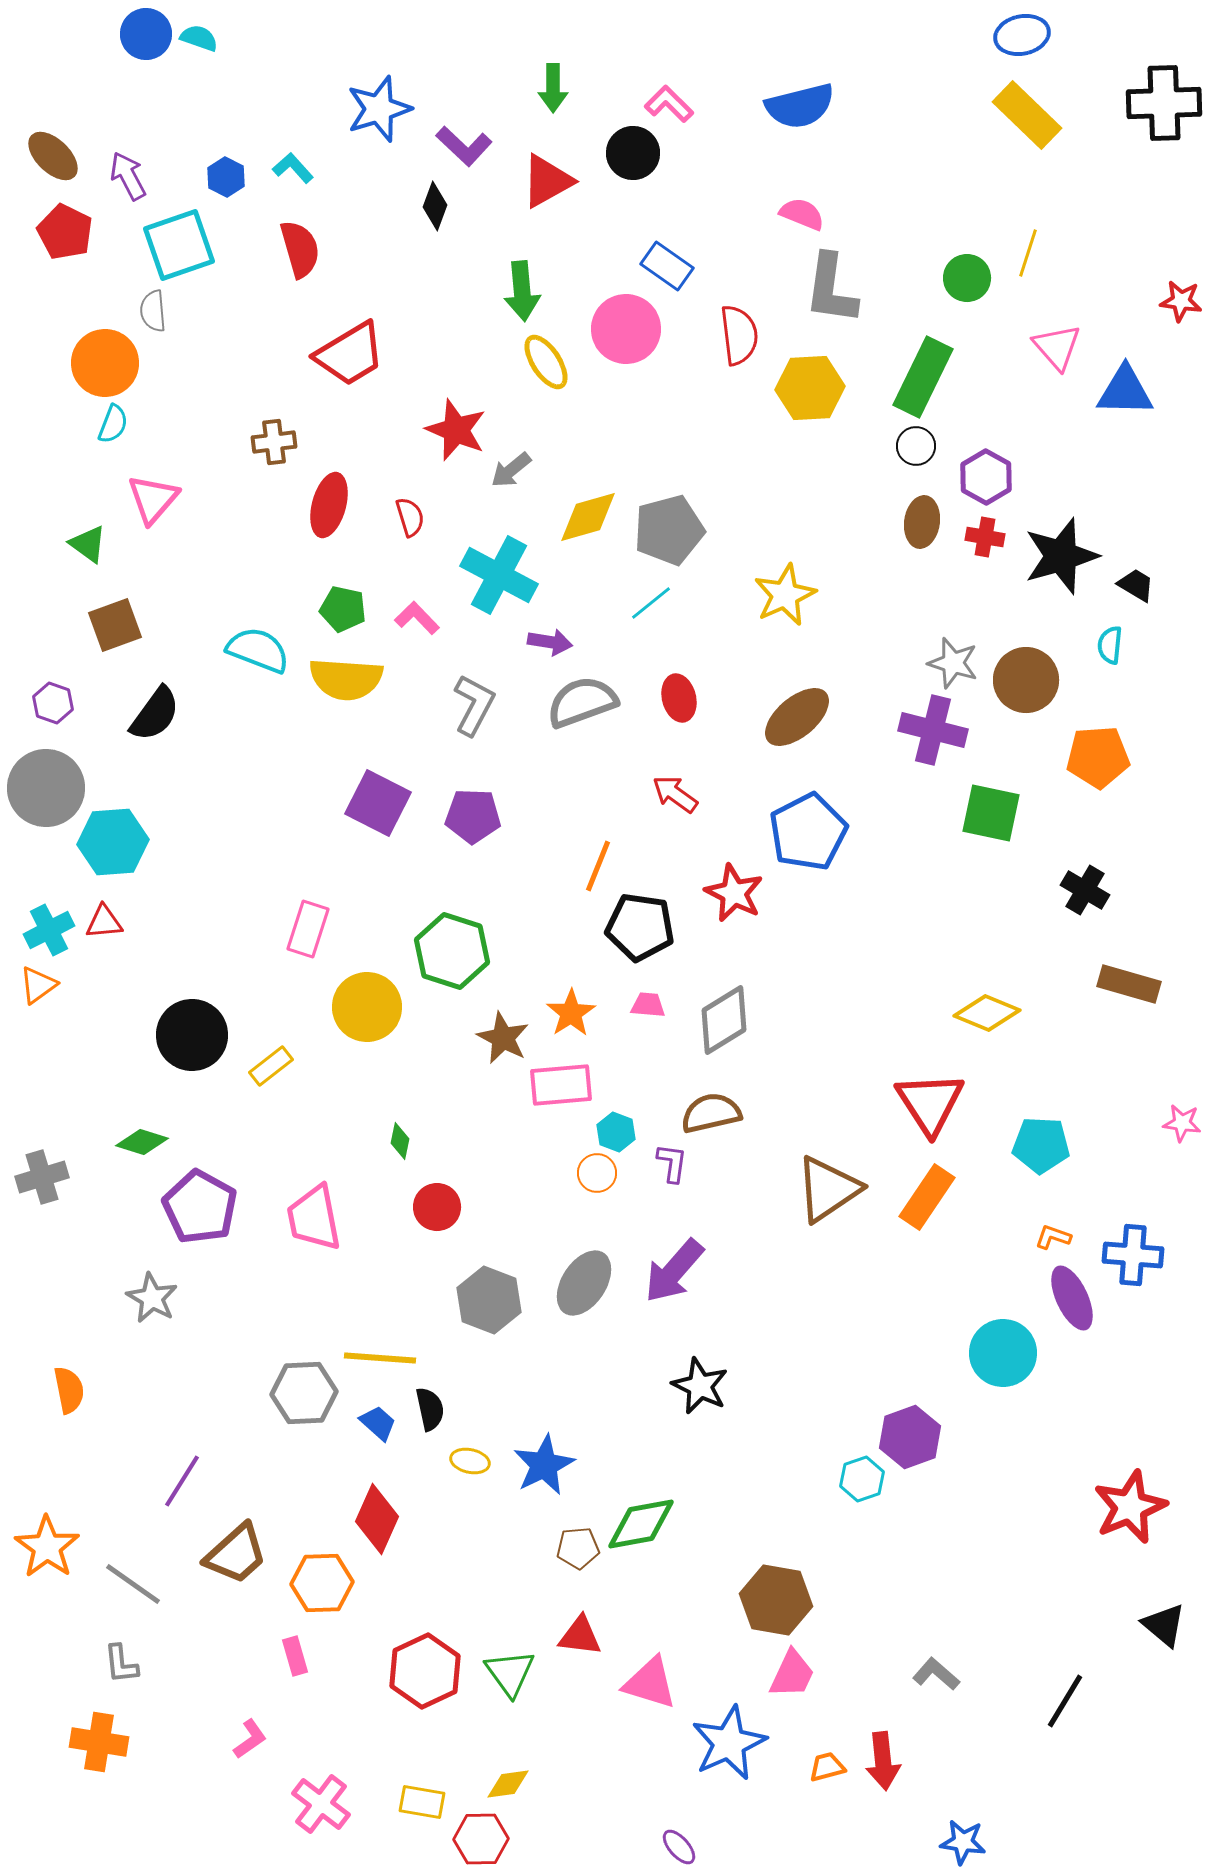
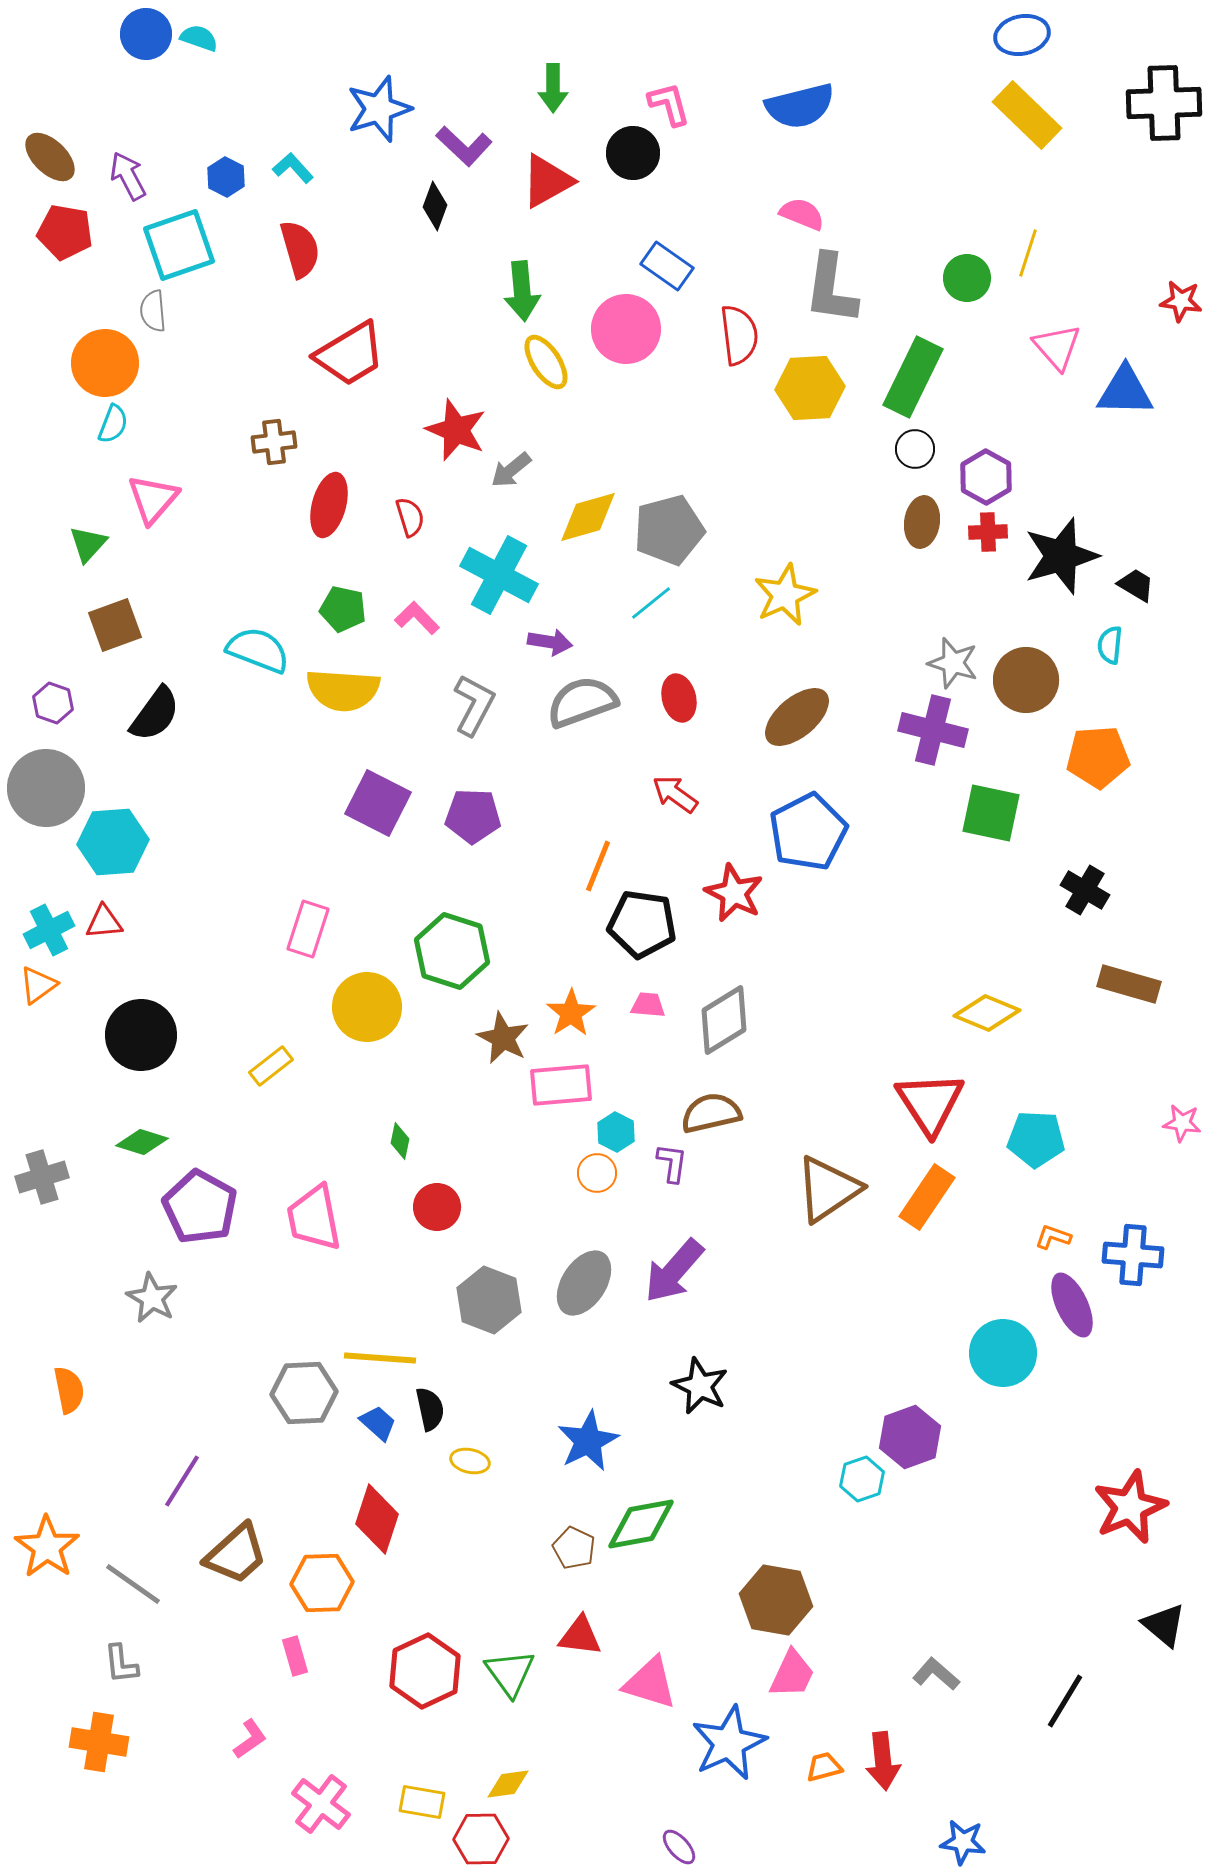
pink L-shape at (669, 104): rotated 30 degrees clockwise
brown ellipse at (53, 156): moved 3 px left, 1 px down
red pentagon at (65, 232): rotated 16 degrees counterclockwise
green rectangle at (923, 377): moved 10 px left
black circle at (916, 446): moved 1 px left, 3 px down
red cross at (985, 537): moved 3 px right, 5 px up; rotated 12 degrees counterclockwise
green triangle at (88, 544): rotated 36 degrees clockwise
yellow semicircle at (346, 679): moved 3 px left, 11 px down
black pentagon at (640, 927): moved 2 px right, 3 px up
black circle at (192, 1035): moved 51 px left
cyan hexagon at (616, 1132): rotated 6 degrees clockwise
cyan pentagon at (1041, 1145): moved 5 px left, 6 px up
purple ellipse at (1072, 1298): moved 7 px down
blue star at (544, 1465): moved 44 px right, 24 px up
red diamond at (377, 1519): rotated 6 degrees counterclockwise
brown pentagon at (578, 1548): moved 4 px left; rotated 30 degrees clockwise
orange trapezoid at (827, 1767): moved 3 px left
